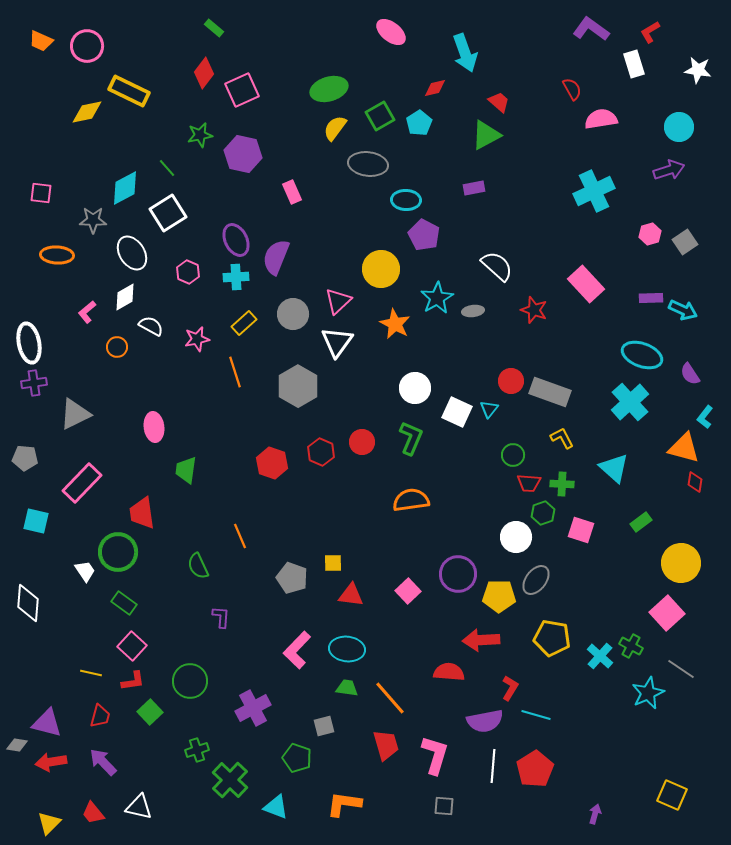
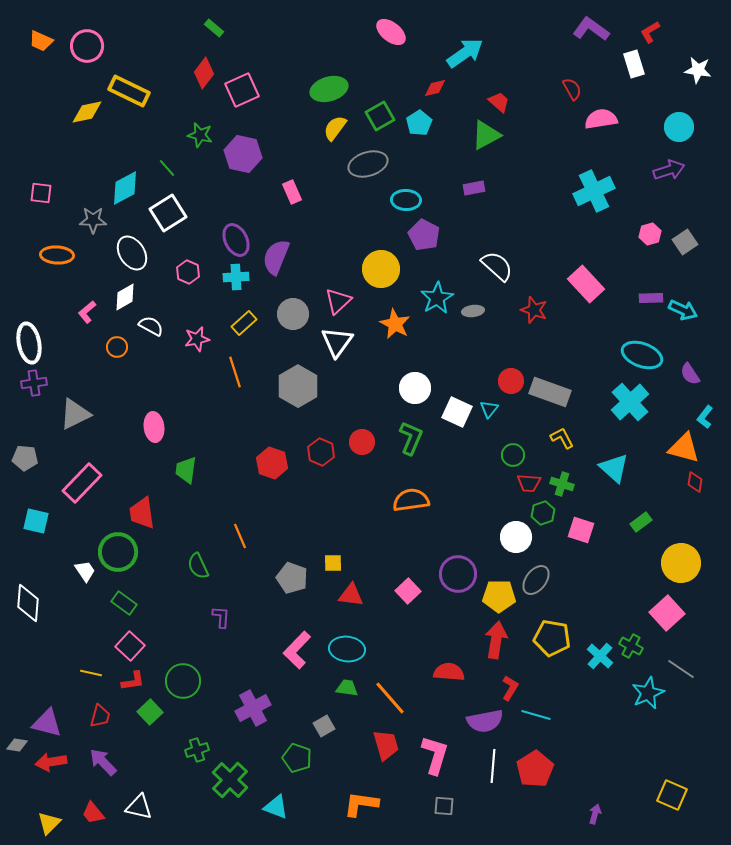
cyan arrow at (465, 53): rotated 105 degrees counterclockwise
green star at (200, 135): rotated 25 degrees clockwise
gray ellipse at (368, 164): rotated 24 degrees counterclockwise
green cross at (562, 484): rotated 15 degrees clockwise
red arrow at (481, 640): moved 15 px right; rotated 102 degrees clockwise
pink square at (132, 646): moved 2 px left
green circle at (190, 681): moved 7 px left
gray square at (324, 726): rotated 15 degrees counterclockwise
orange L-shape at (344, 804): moved 17 px right
